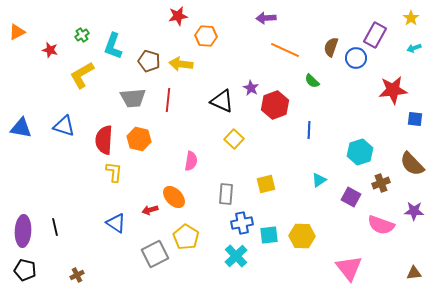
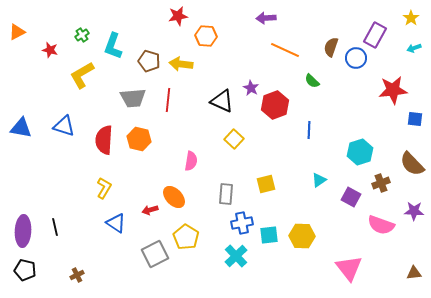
yellow L-shape at (114, 172): moved 10 px left, 16 px down; rotated 25 degrees clockwise
